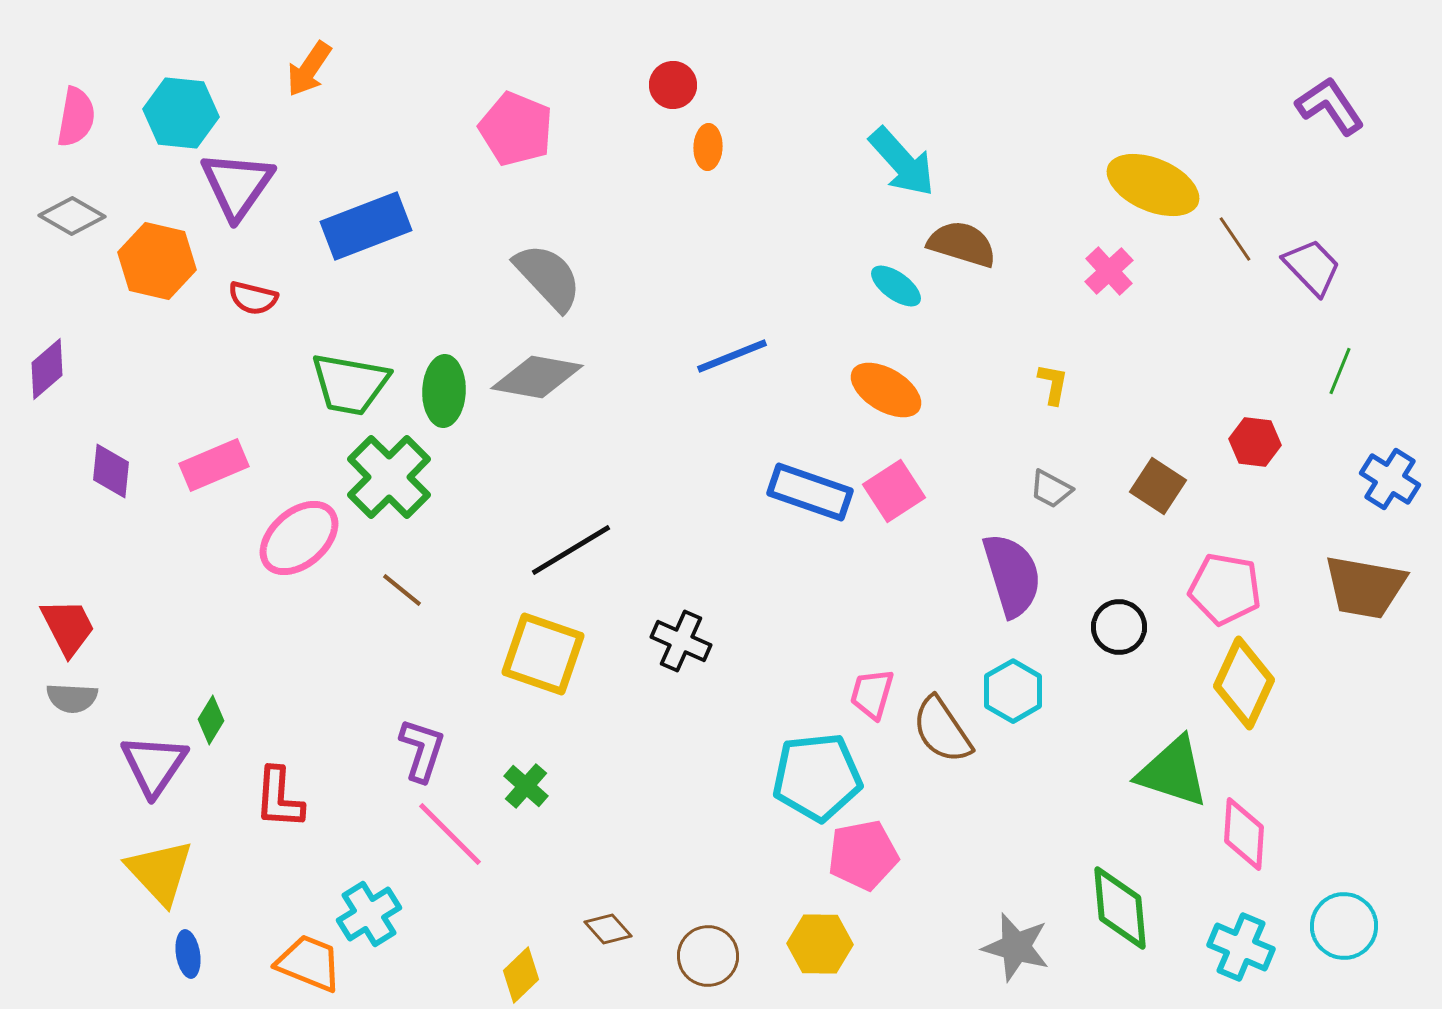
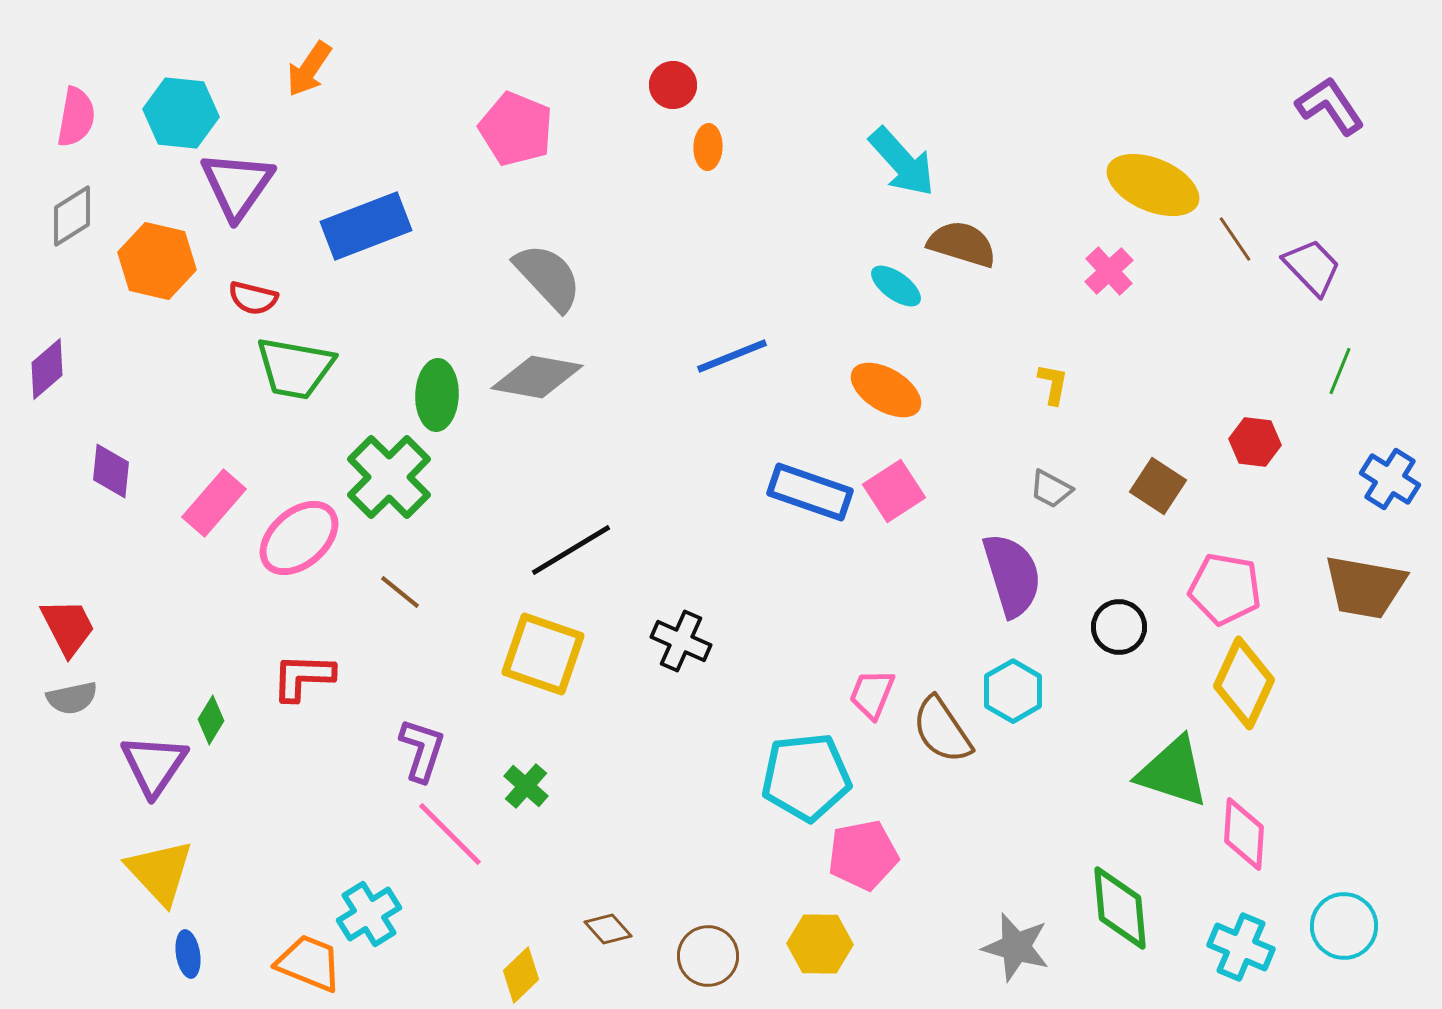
gray diamond at (72, 216): rotated 62 degrees counterclockwise
green trapezoid at (350, 384): moved 55 px left, 16 px up
green ellipse at (444, 391): moved 7 px left, 4 px down
pink rectangle at (214, 465): moved 38 px down; rotated 26 degrees counterclockwise
brown line at (402, 590): moved 2 px left, 2 px down
pink trapezoid at (872, 694): rotated 6 degrees clockwise
gray semicircle at (72, 698): rotated 15 degrees counterclockwise
cyan pentagon at (817, 777): moved 11 px left
red L-shape at (279, 798): moved 24 px right, 121 px up; rotated 88 degrees clockwise
